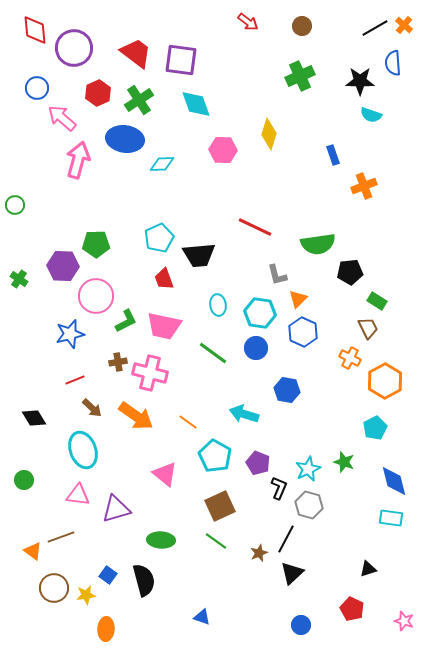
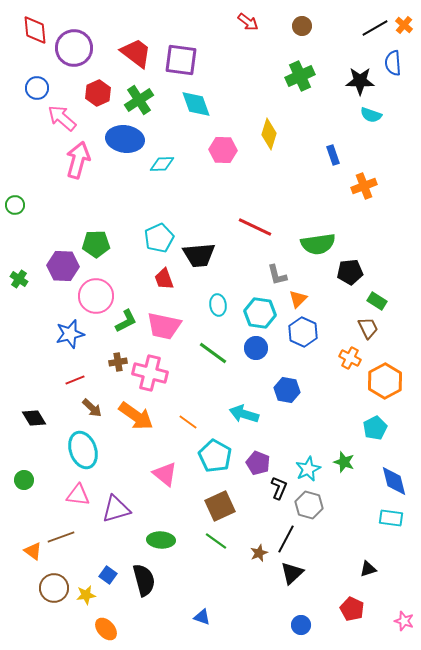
orange ellipse at (106, 629): rotated 45 degrees counterclockwise
